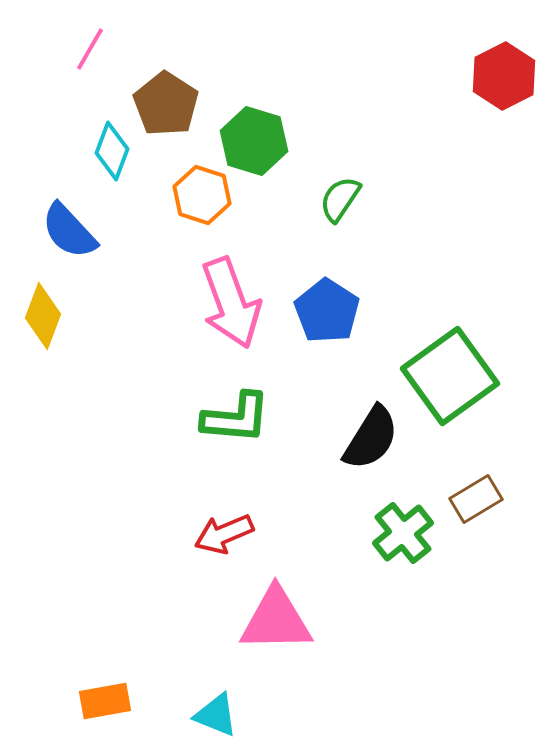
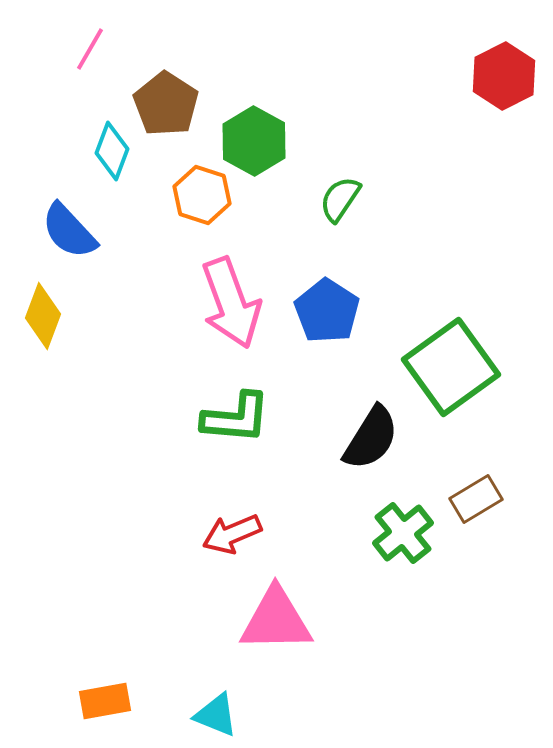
green hexagon: rotated 12 degrees clockwise
green square: moved 1 px right, 9 px up
red arrow: moved 8 px right
